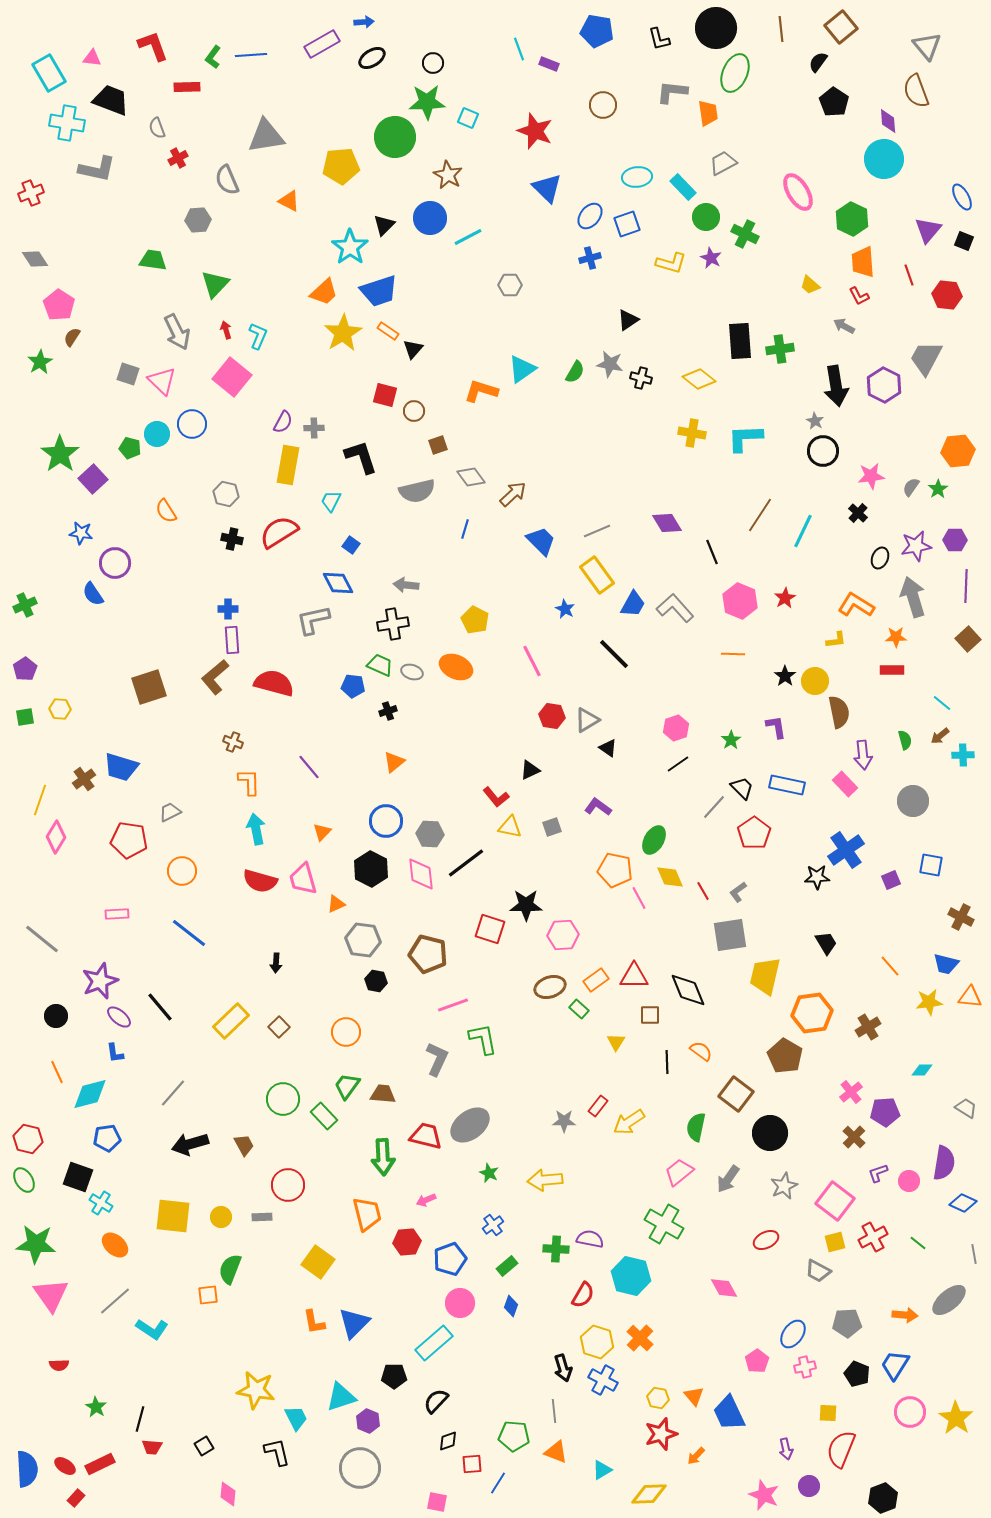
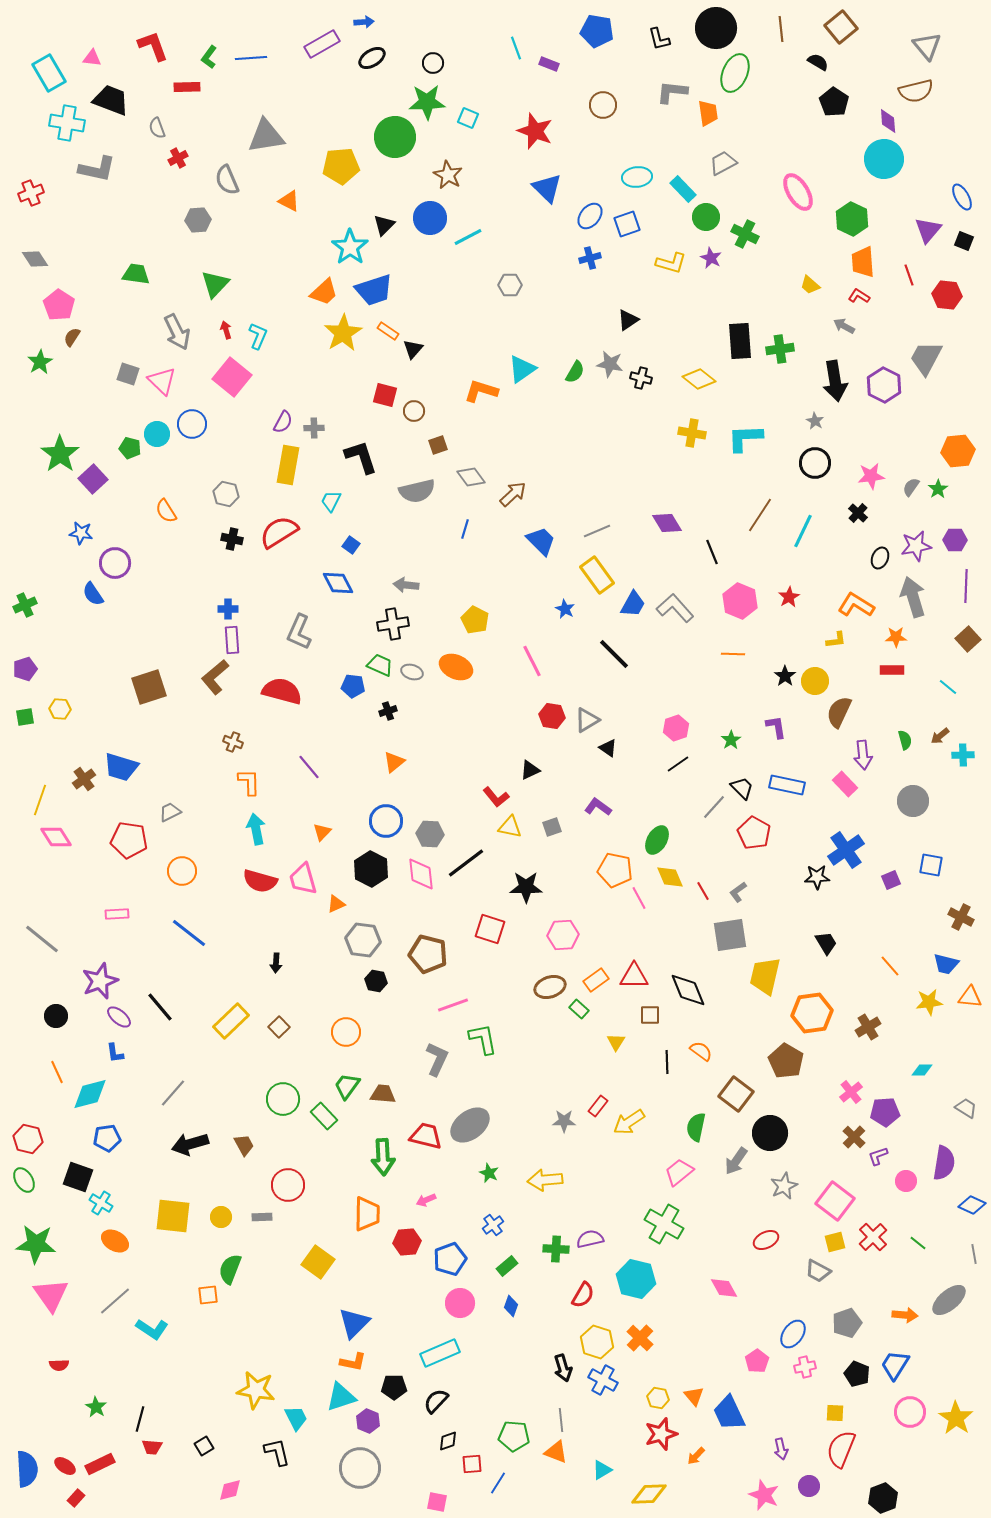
cyan line at (519, 49): moved 3 px left, 1 px up
blue line at (251, 55): moved 3 px down
green L-shape at (213, 57): moved 4 px left
black semicircle at (818, 62): rotated 85 degrees clockwise
brown semicircle at (916, 91): rotated 84 degrees counterclockwise
cyan rectangle at (683, 187): moved 2 px down
green trapezoid at (153, 260): moved 17 px left, 14 px down
blue trapezoid at (379, 291): moved 5 px left, 1 px up
red L-shape at (859, 296): rotated 150 degrees clockwise
black arrow at (836, 386): moved 1 px left, 5 px up
black circle at (823, 451): moved 8 px left, 12 px down
red star at (785, 598): moved 4 px right, 1 px up
gray L-shape at (313, 620): moved 14 px left, 12 px down; rotated 54 degrees counterclockwise
purple pentagon at (25, 669): rotated 15 degrees clockwise
red semicircle at (274, 683): moved 8 px right, 8 px down
cyan line at (942, 703): moved 6 px right, 16 px up
brown semicircle at (839, 712): rotated 144 degrees counterclockwise
red pentagon at (754, 833): rotated 8 degrees counterclockwise
pink diamond at (56, 837): rotated 64 degrees counterclockwise
green ellipse at (654, 840): moved 3 px right
black star at (526, 905): moved 18 px up
brown pentagon at (785, 1056): moved 1 px right, 5 px down
purple L-shape at (878, 1173): moved 17 px up
gray arrow at (728, 1179): moved 8 px right, 18 px up
pink circle at (909, 1181): moved 3 px left
blue diamond at (963, 1203): moved 9 px right, 2 px down
orange trapezoid at (367, 1214): rotated 15 degrees clockwise
red cross at (873, 1237): rotated 16 degrees counterclockwise
purple semicircle at (590, 1239): rotated 24 degrees counterclockwise
orange ellipse at (115, 1245): moved 4 px up; rotated 12 degrees counterclockwise
cyan hexagon at (631, 1276): moved 5 px right, 3 px down
orange L-shape at (314, 1322): moved 39 px right, 40 px down; rotated 68 degrees counterclockwise
gray pentagon at (847, 1323): rotated 16 degrees counterclockwise
cyan rectangle at (434, 1343): moved 6 px right, 10 px down; rotated 18 degrees clockwise
black pentagon at (394, 1376): moved 11 px down
gray line at (554, 1411): moved 7 px right, 9 px down
yellow square at (828, 1413): moved 7 px right
purple arrow at (786, 1449): moved 5 px left
pink diamond at (228, 1494): moved 2 px right, 4 px up; rotated 70 degrees clockwise
